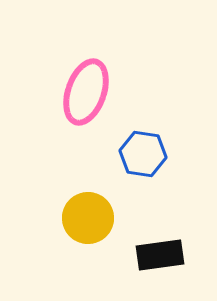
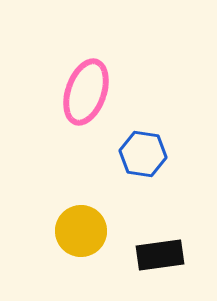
yellow circle: moved 7 px left, 13 px down
